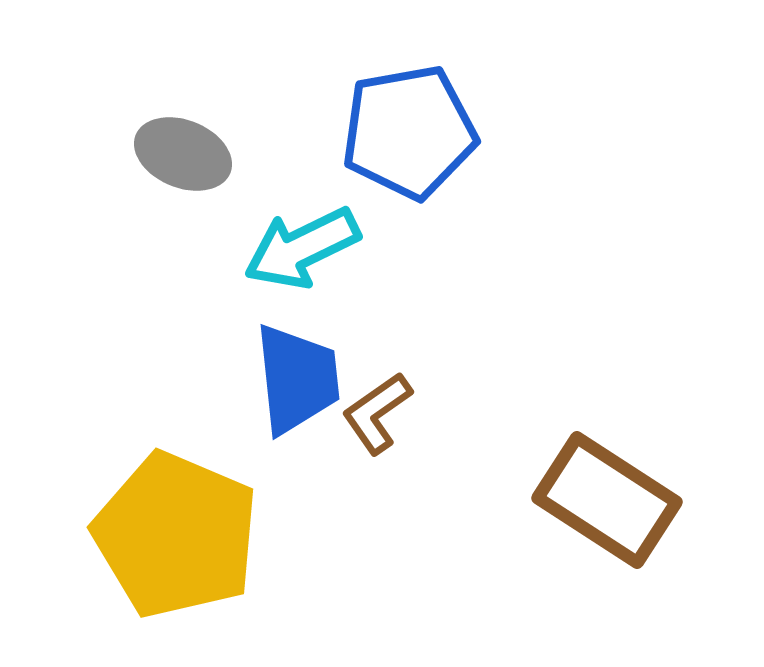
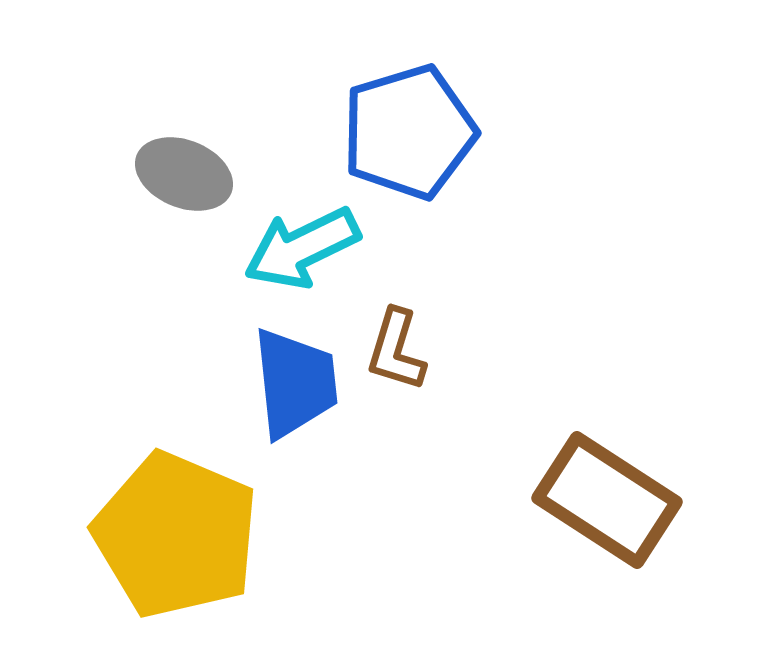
blue pentagon: rotated 7 degrees counterclockwise
gray ellipse: moved 1 px right, 20 px down
blue trapezoid: moved 2 px left, 4 px down
brown L-shape: moved 19 px right, 63 px up; rotated 38 degrees counterclockwise
